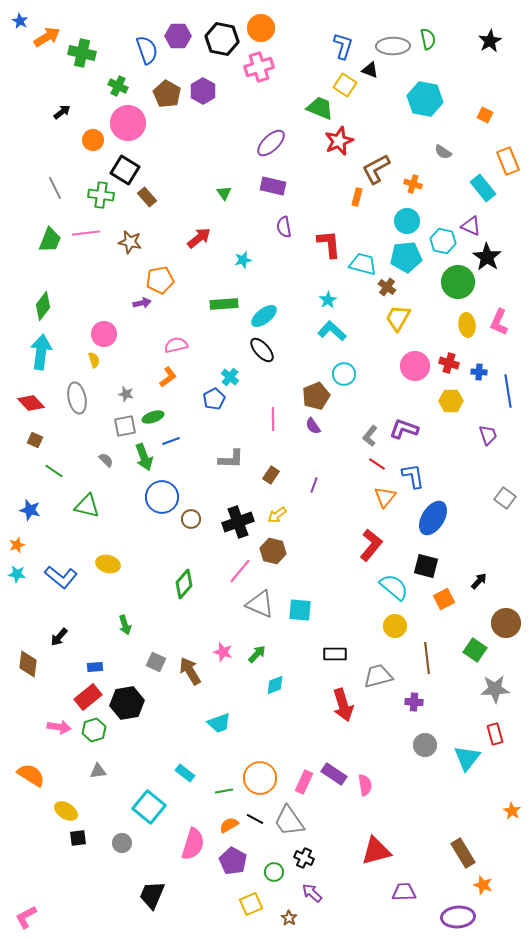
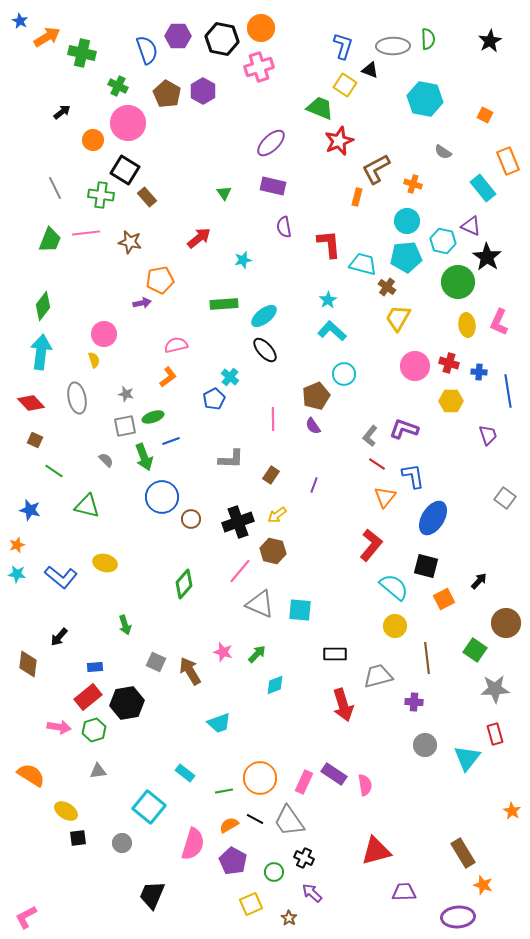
green semicircle at (428, 39): rotated 10 degrees clockwise
black ellipse at (262, 350): moved 3 px right
yellow ellipse at (108, 564): moved 3 px left, 1 px up
